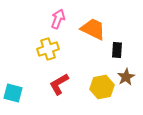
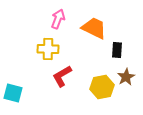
orange trapezoid: moved 1 px right, 1 px up
yellow cross: rotated 20 degrees clockwise
red L-shape: moved 3 px right, 8 px up
